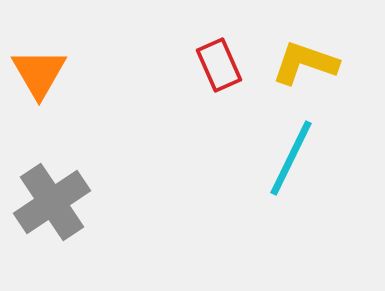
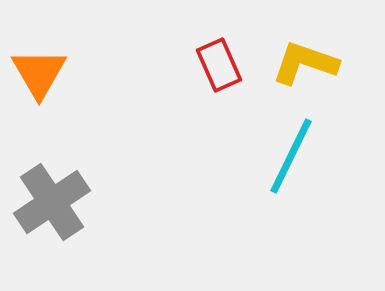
cyan line: moved 2 px up
